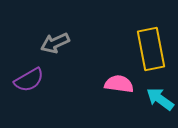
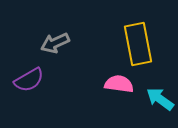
yellow rectangle: moved 13 px left, 5 px up
